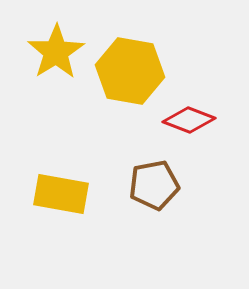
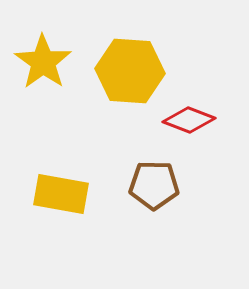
yellow star: moved 13 px left, 10 px down; rotated 4 degrees counterclockwise
yellow hexagon: rotated 6 degrees counterclockwise
brown pentagon: rotated 12 degrees clockwise
